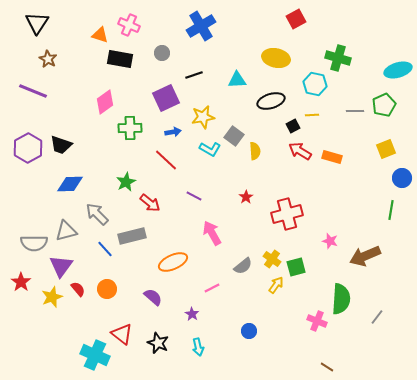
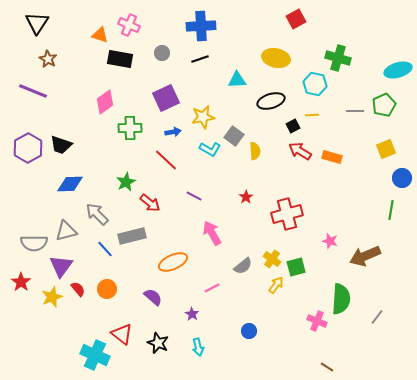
blue cross at (201, 26): rotated 28 degrees clockwise
black line at (194, 75): moved 6 px right, 16 px up
